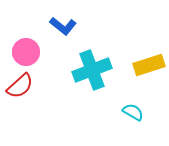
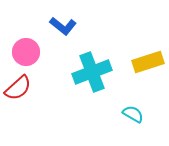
yellow rectangle: moved 1 px left, 3 px up
cyan cross: moved 2 px down
red semicircle: moved 2 px left, 2 px down
cyan semicircle: moved 2 px down
